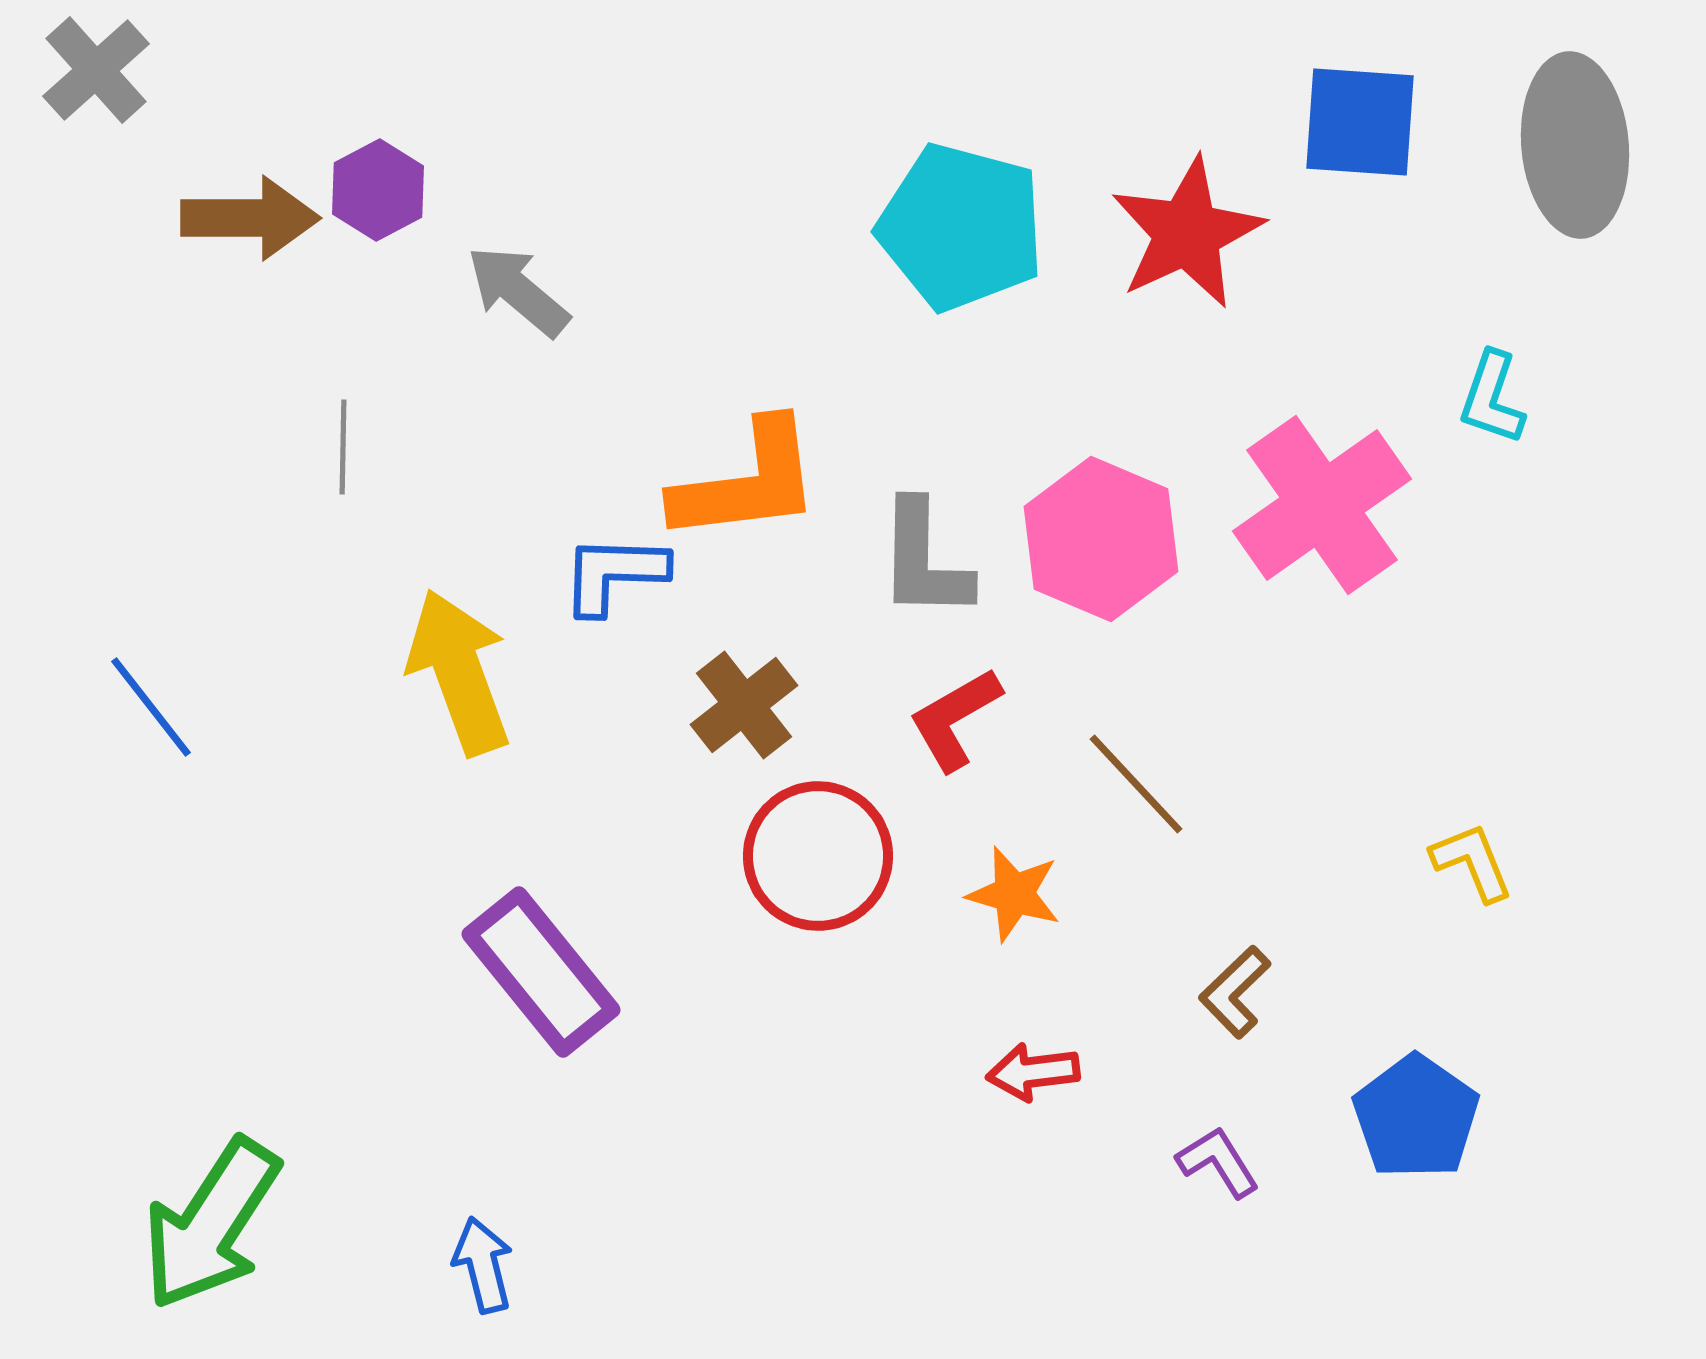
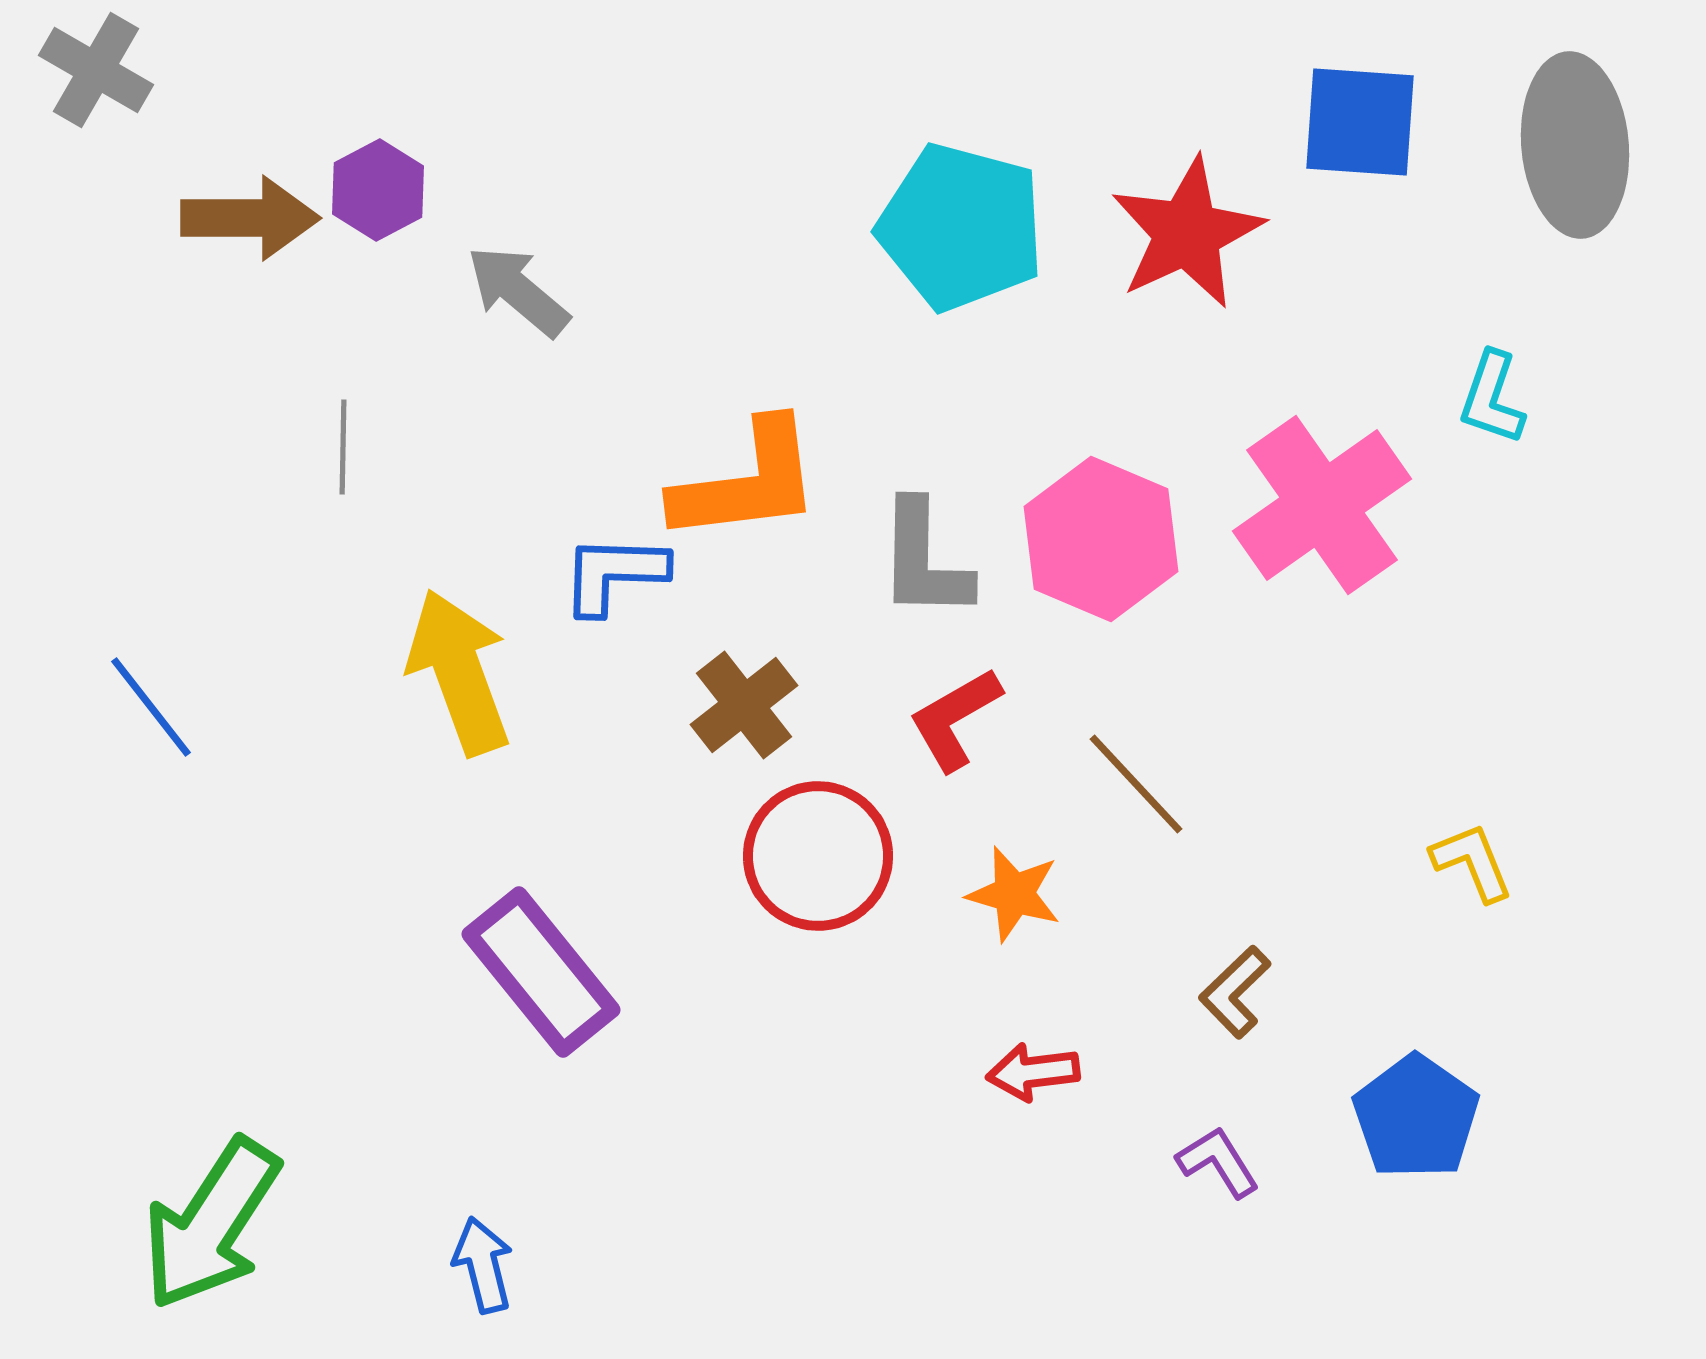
gray cross: rotated 18 degrees counterclockwise
